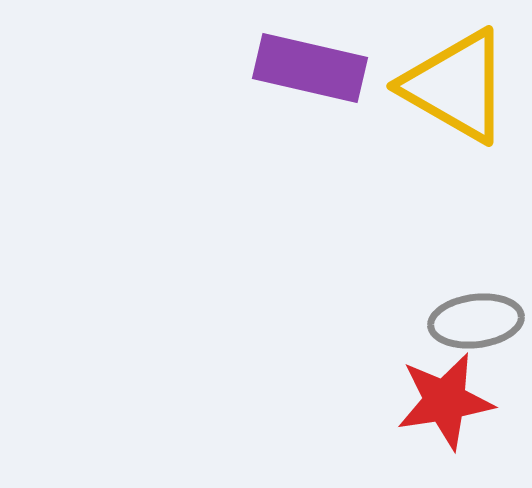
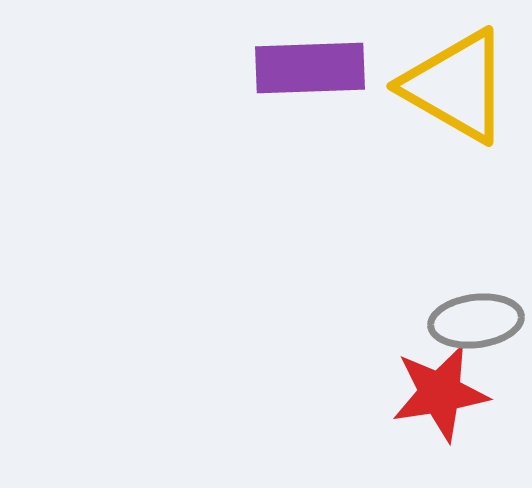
purple rectangle: rotated 15 degrees counterclockwise
red star: moved 5 px left, 8 px up
